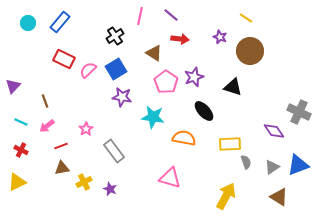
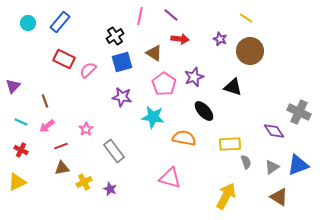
purple star at (220, 37): moved 2 px down
blue square at (116, 69): moved 6 px right, 7 px up; rotated 15 degrees clockwise
pink pentagon at (166, 82): moved 2 px left, 2 px down
